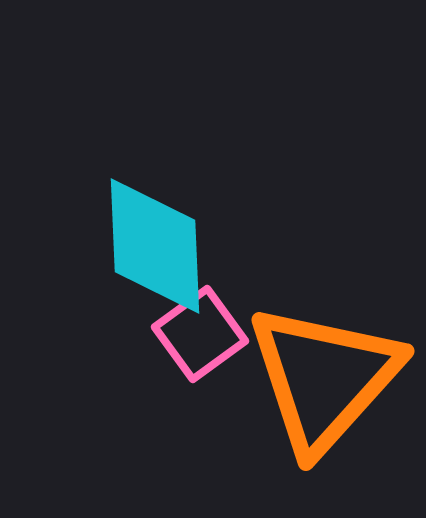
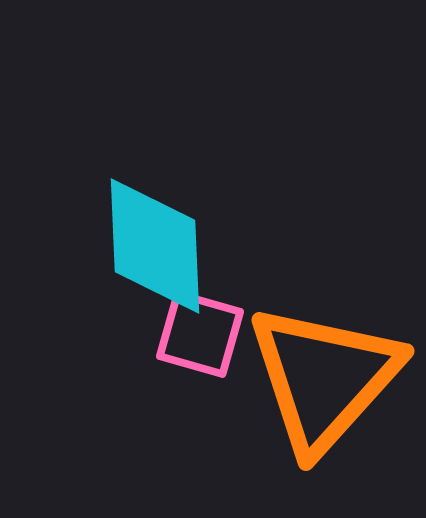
pink square: rotated 38 degrees counterclockwise
